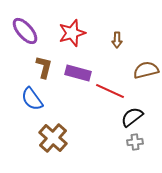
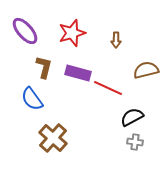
brown arrow: moved 1 px left
red line: moved 2 px left, 3 px up
black semicircle: rotated 10 degrees clockwise
gray cross: rotated 14 degrees clockwise
